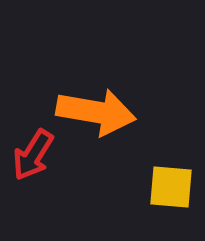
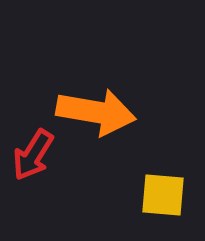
yellow square: moved 8 px left, 8 px down
